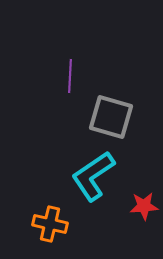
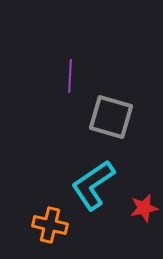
cyan L-shape: moved 9 px down
red star: moved 2 px down; rotated 8 degrees counterclockwise
orange cross: moved 1 px down
